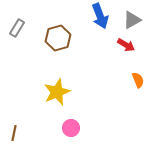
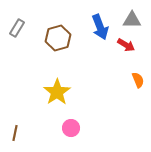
blue arrow: moved 11 px down
gray triangle: rotated 30 degrees clockwise
yellow star: rotated 12 degrees counterclockwise
brown line: moved 1 px right
